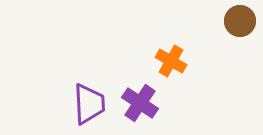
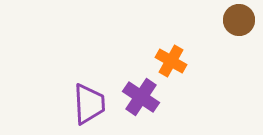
brown circle: moved 1 px left, 1 px up
purple cross: moved 1 px right, 6 px up
